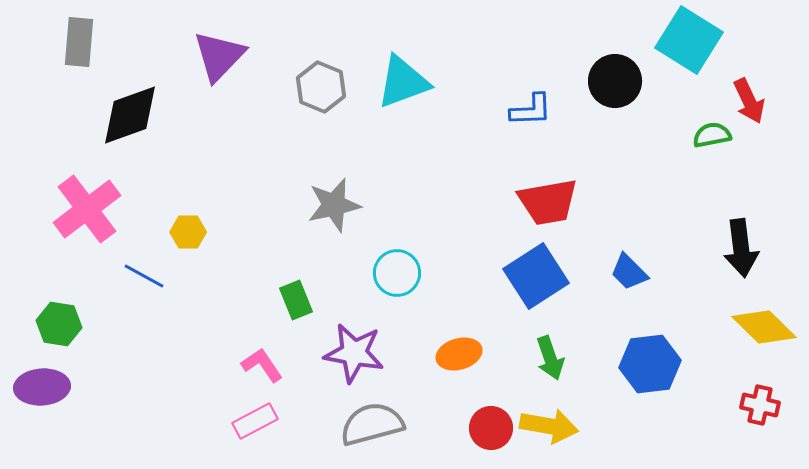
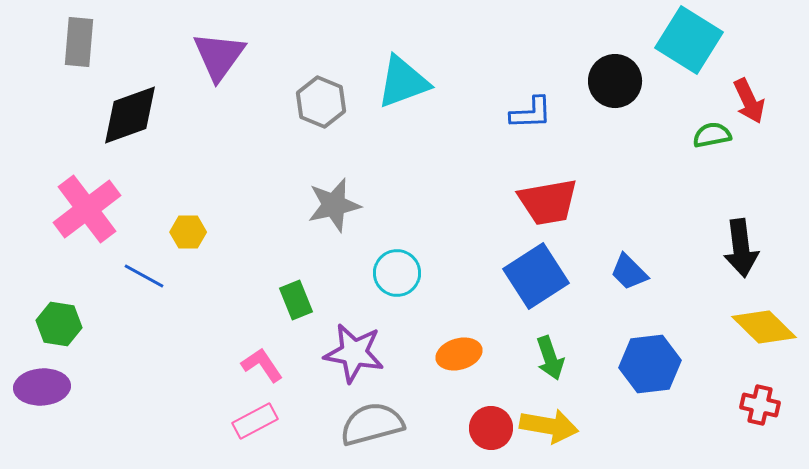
purple triangle: rotated 8 degrees counterclockwise
gray hexagon: moved 15 px down
blue L-shape: moved 3 px down
